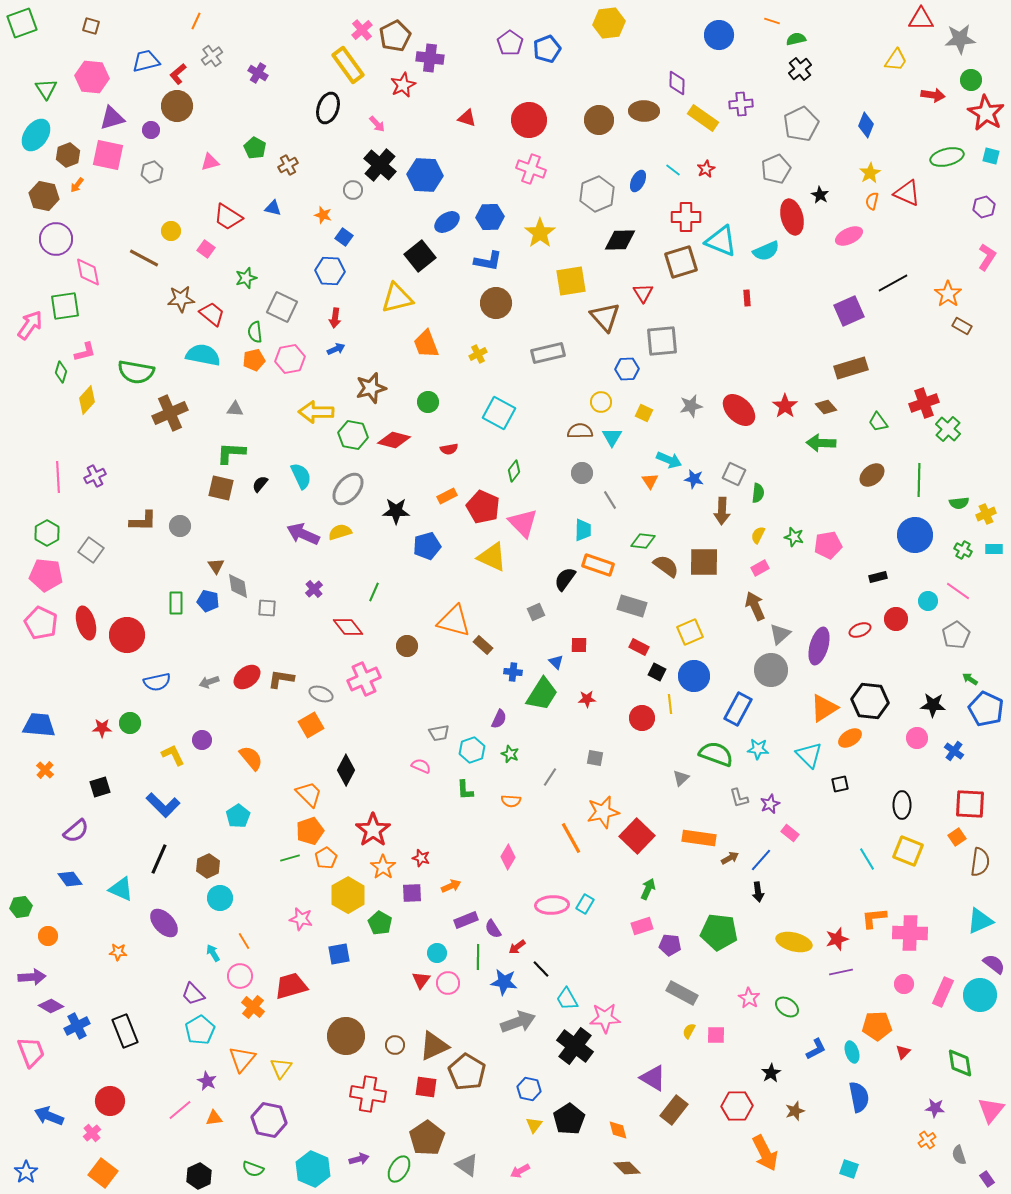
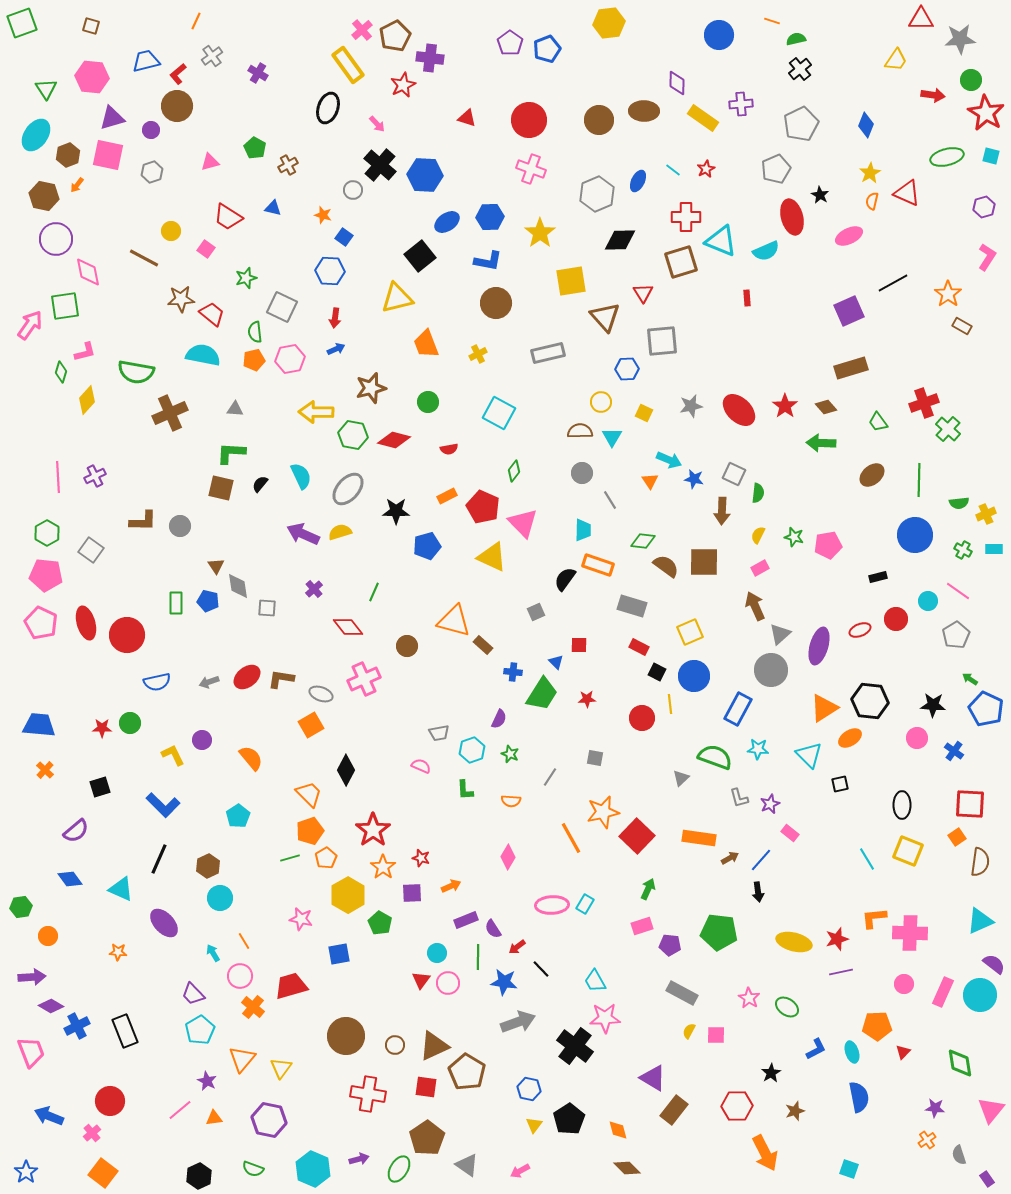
green semicircle at (716, 754): moved 1 px left, 3 px down
cyan trapezoid at (567, 999): moved 28 px right, 18 px up
